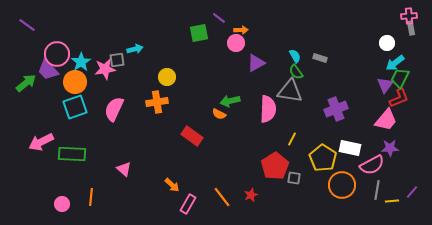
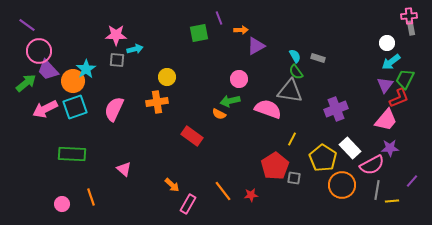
purple line at (219, 18): rotated 32 degrees clockwise
pink circle at (236, 43): moved 3 px right, 36 px down
pink circle at (57, 54): moved 18 px left, 3 px up
gray rectangle at (320, 58): moved 2 px left
gray square at (117, 60): rotated 14 degrees clockwise
cyan star at (81, 62): moved 5 px right, 7 px down
purple triangle at (256, 63): moved 17 px up
cyan arrow at (395, 63): moved 4 px left, 1 px up
pink star at (105, 69): moved 11 px right, 34 px up; rotated 10 degrees clockwise
green trapezoid at (400, 78): moved 5 px right, 1 px down
orange circle at (75, 82): moved 2 px left, 1 px up
pink semicircle at (268, 109): rotated 72 degrees counterclockwise
pink arrow at (41, 142): moved 4 px right, 33 px up
white rectangle at (350, 148): rotated 35 degrees clockwise
purple line at (412, 192): moved 11 px up
red star at (251, 195): rotated 16 degrees clockwise
orange line at (91, 197): rotated 24 degrees counterclockwise
orange line at (222, 197): moved 1 px right, 6 px up
